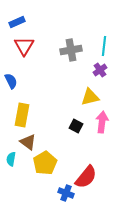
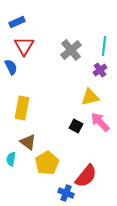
gray cross: rotated 30 degrees counterclockwise
blue semicircle: moved 14 px up
yellow rectangle: moved 7 px up
pink arrow: moved 2 px left; rotated 50 degrees counterclockwise
yellow pentagon: moved 2 px right
red semicircle: moved 1 px up
